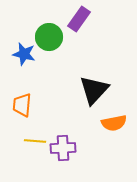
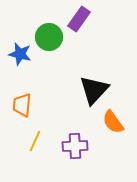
blue star: moved 4 px left
orange semicircle: moved 1 px left, 1 px up; rotated 65 degrees clockwise
yellow line: rotated 70 degrees counterclockwise
purple cross: moved 12 px right, 2 px up
